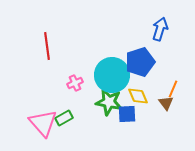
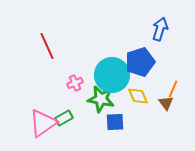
red line: rotated 16 degrees counterclockwise
green star: moved 8 px left, 3 px up
blue square: moved 12 px left, 8 px down
pink triangle: rotated 36 degrees clockwise
